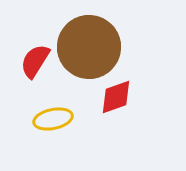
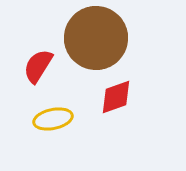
brown circle: moved 7 px right, 9 px up
red semicircle: moved 3 px right, 5 px down
